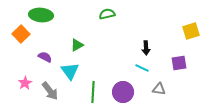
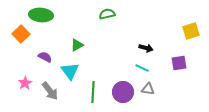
black arrow: rotated 72 degrees counterclockwise
gray triangle: moved 11 px left
